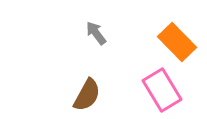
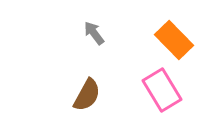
gray arrow: moved 2 px left
orange rectangle: moved 3 px left, 2 px up
